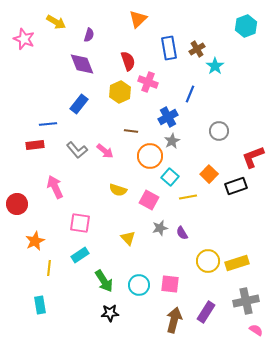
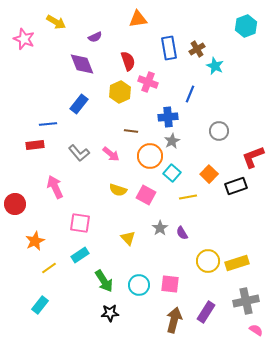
orange triangle at (138, 19): rotated 36 degrees clockwise
purple semicircle at (89, 35): moved 6 px right, 2 px down; rotated 48 degrees clockwise
cyan star at (215, 66): rotated 12 degrees counterclockwise
blue cross at (168, 117): rotated 24 degrees clockwise
gray L-shape at (77, 150): moved 2 px right, 3 px down
pink arrow at (105, 151): moved 6 px right, 3 px down
cyan square at (170, 177): moved 2 px right, 4 px up
pink square at (149, 200): moved 3 px left, 5 px up
red circle at (17, 204): moved 2 px left
gray star at (160, 228): rotated 21 degrees counterclockwise
yellow line at (49, 268): rotated 49 degrees clockwise
cyan rectangle at (40, 305): rotated 48 degrees clockwise
